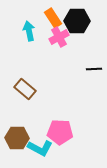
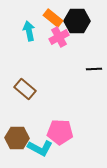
orange rectangle: rotated 18 degrees counterclockwise
